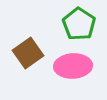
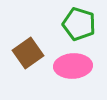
green pentagon: rotated 16 degrees counterclockwise
